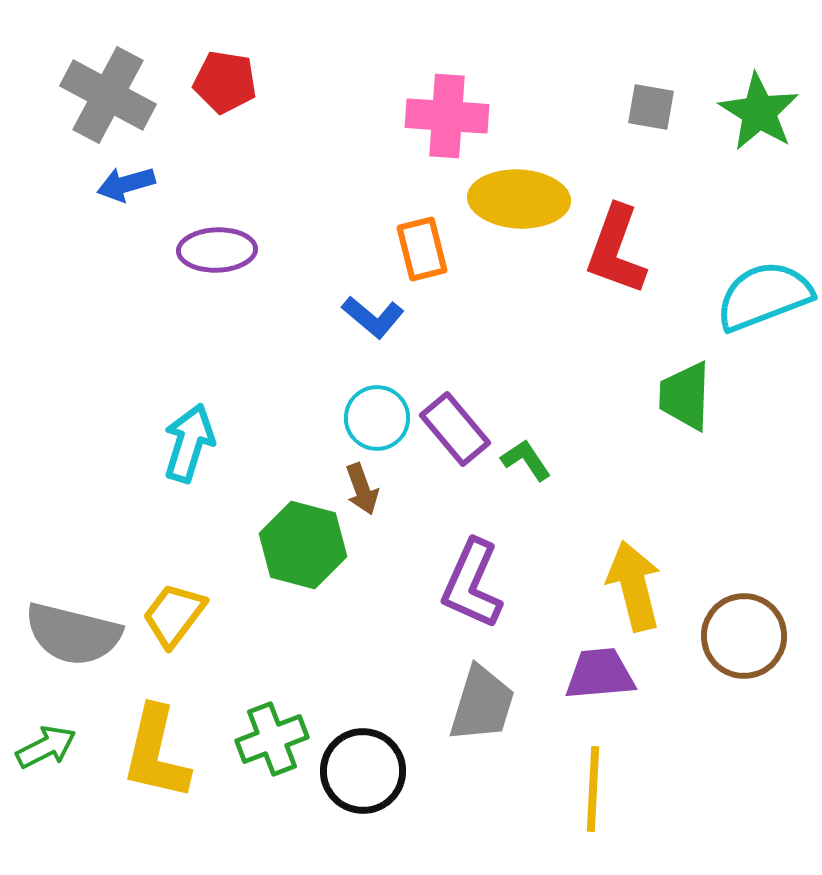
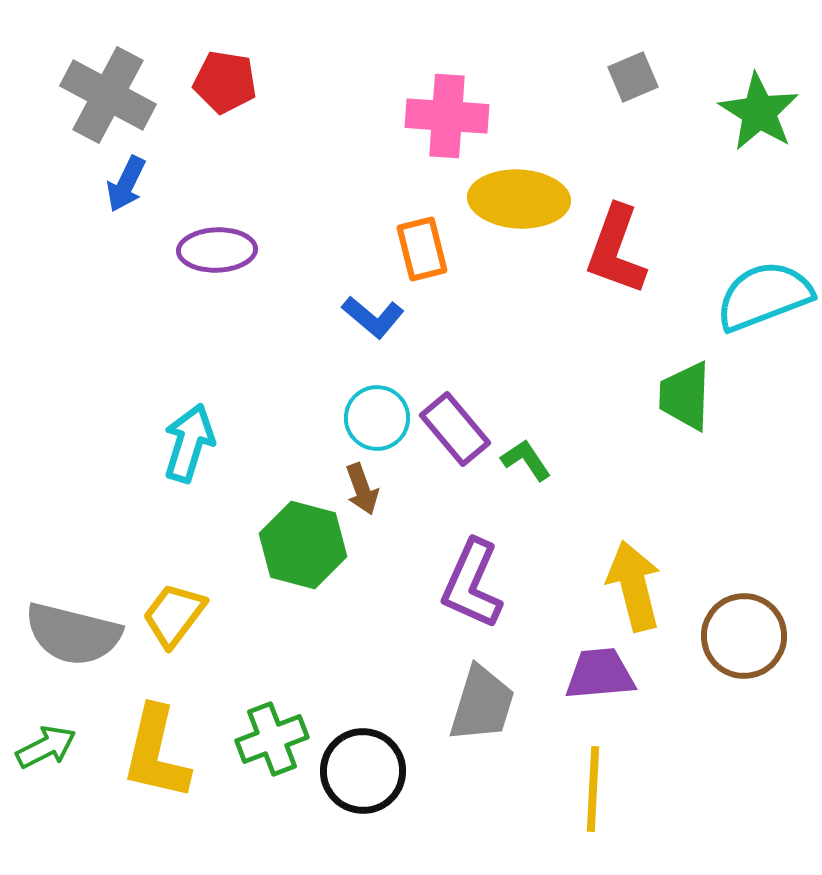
gray square: moved 18 px left, 30 px up; rotated 33 degrees counterclockwise
blue arrow: rotated 48 degrees counterclockwise
